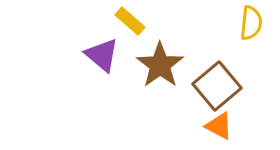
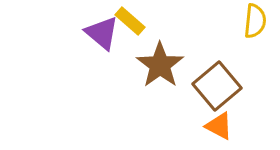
yellow semicircle: moved 4 px right, 2 px up
purple triangle: moved 22 px up
